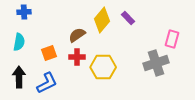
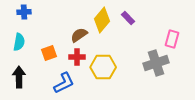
brown semicircle: moved 2 px right
blue L-shape: moved 17 px right
